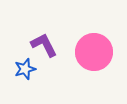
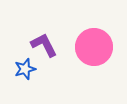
pink circle: moved 5 px up
